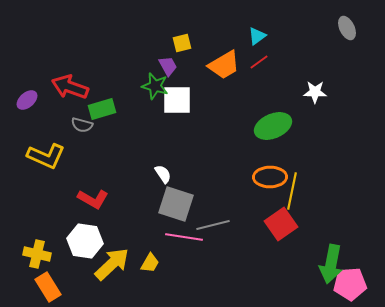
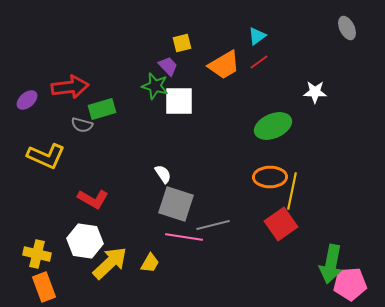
purple trapezoid: rotated 15 degrees counterclockwise
red arrow: rotated 153 degrees clockwise
white square: moved 2 px right, 1 px down
yellow arrow: moved 2 px left, 1 px up
orange rectangle: moved 4 px left; rotated 12 degrees clockwise
